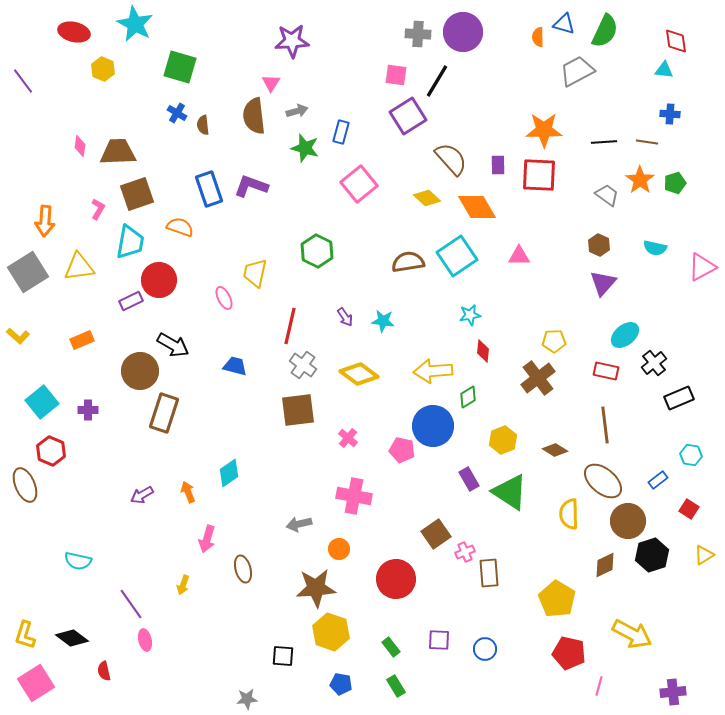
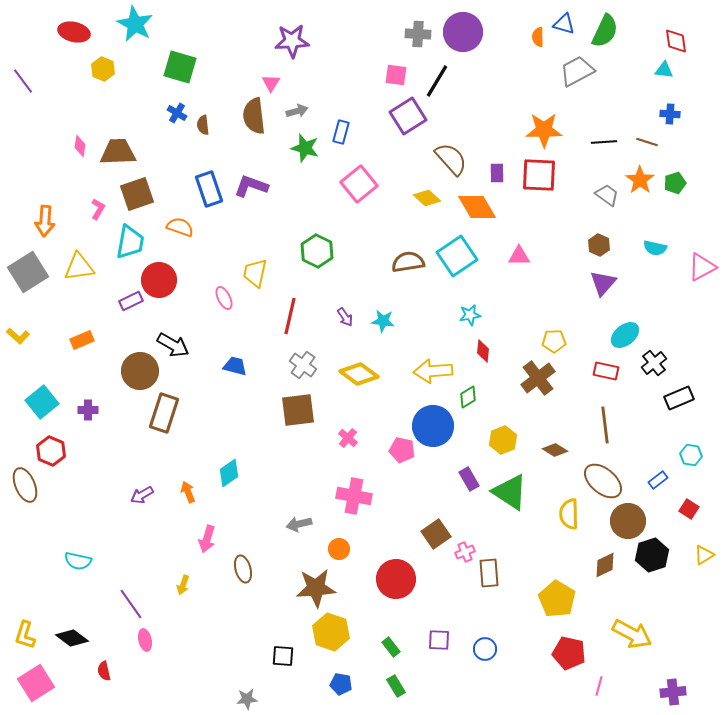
brown line at (647, 142): rotated 10 degrees clockwise
purple rectangle at (498, 165): moved 1 px left, 8 px down
red line at (290, 326): moved 10 px up
